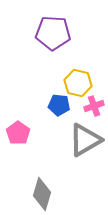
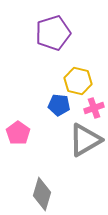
purple pentagon: rotated 20 degrees counterclockwise
yellow hexagon: moved 2 px up
pink cross: moved 2 px down
